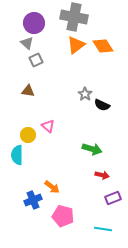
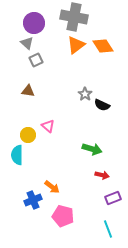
cyan line: moved 5 px right; rotated 60 degrees clockwise
